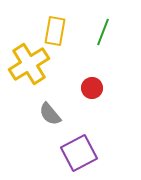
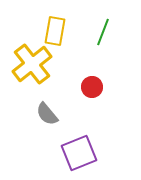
yellow cross: moved 3 px right; rotated 6 degrees counterclockwise
red circle: moved 1 px up
gray semicircle: moved 3 px left
purple square: rotated 6 degrees clockwise
